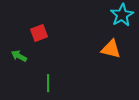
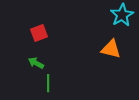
green arrow: moved 17 px right, 7 px down
